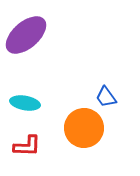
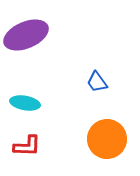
purple ellipse: rotated 18 degrees clockwise
blue trapezoid: moved 9 px left, 15 px up
orange circle: moved 23 px right, 11 px down
